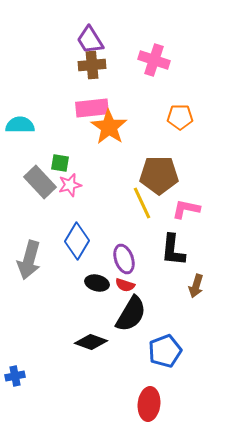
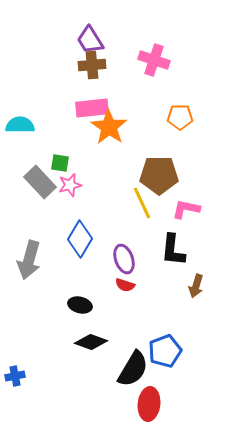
blue diamond: moved 3 px right, 2 px up
black ellipse: moved 17 px left, 22 px down
black semicircle: moved 2 px right, 55 px down
